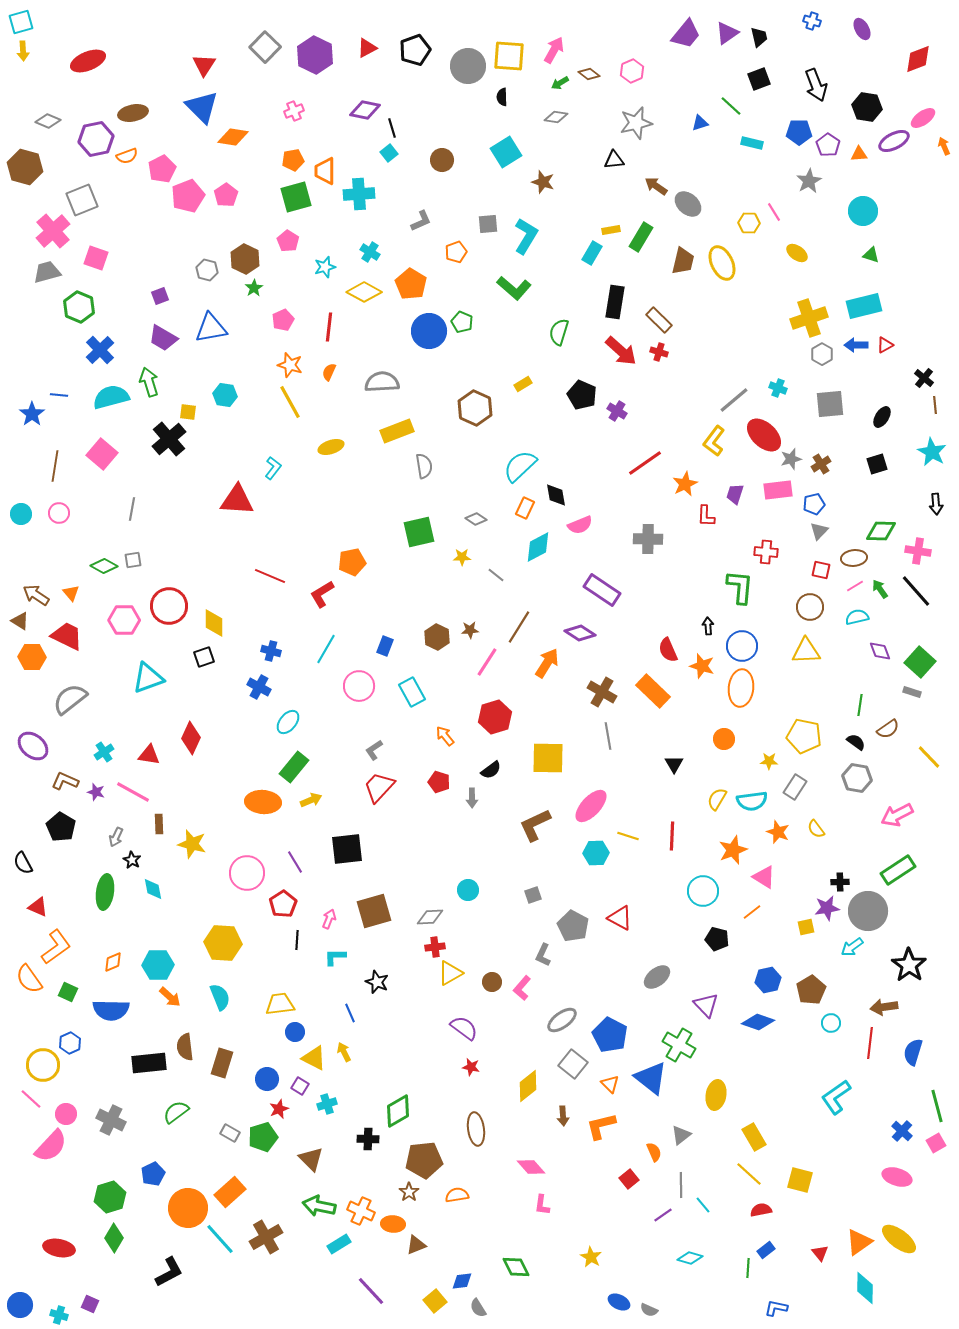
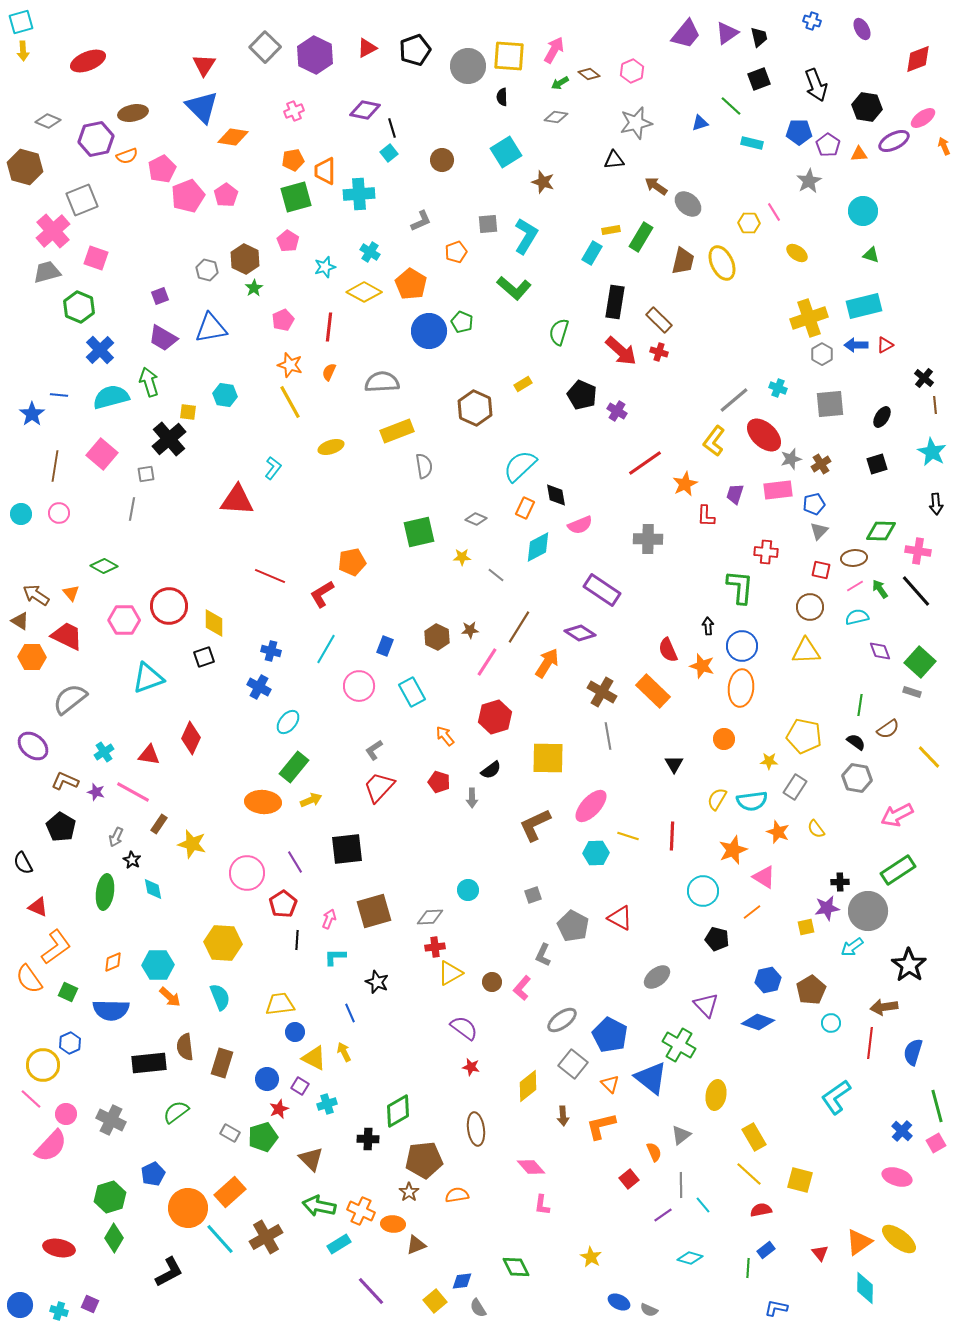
gray diamond at (476, 519): rotated 10 degrees counterclockwise
gray square at (133, 560): moved 13 px right, 86 px up
brown rectangle at (159, 824): rotated 36 degrees clockwise
cyan cross at (59, 1315): moved 4 px up
